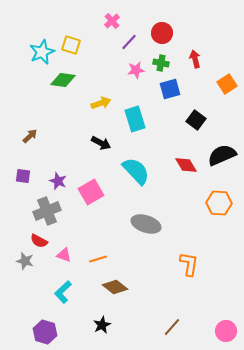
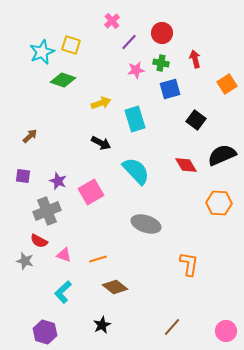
green diamond: rotated 10 degrees clockwise
